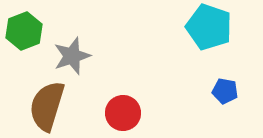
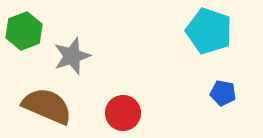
cyan pentagon: moved 4 px down
blue pentagon: moved 2 px left, 2 px down
brown semicircle: rotated 96 degrees clockwise
